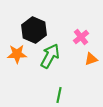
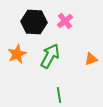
black hexagon: moved 8 px up; rotated 20 degrees counterclockwise
pink cross: moved 16 px left, 16 px up
orange star: rotated 24 degrees counterclockwise
green line: rotated 21 degrees counterclockwise
